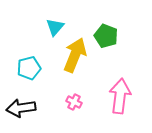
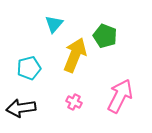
cyan triangle: moved 1 px left, 3 px up
green pentagon: moved 1 px left
pink arrow: rotated 20 degrees clockwise
